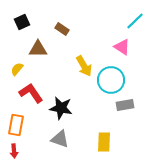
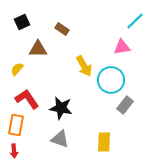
pink triangle: rotated 42 degrees counterclockwise
red L-shape: moved 4 px left, 6 px down
gray rectangle: rotated 42 degrees counterclockwise
